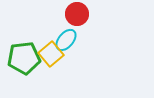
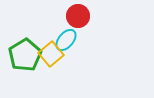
red circle: moved 1 px right, 2 px down
green pentagon: moved 1 px right, 3 px up; rotated 24 degrees counterclockwise
